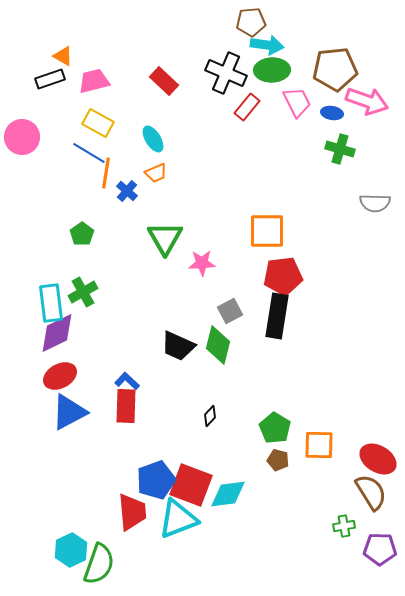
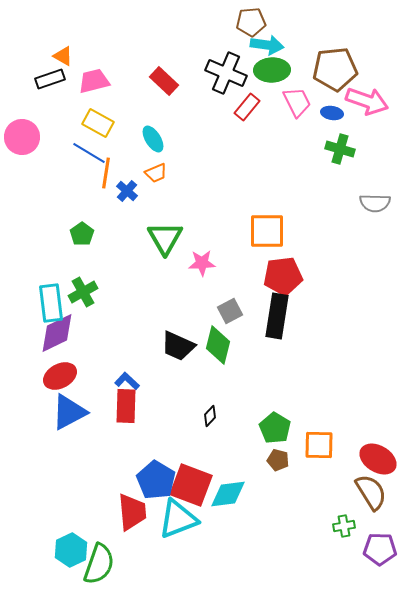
blue pentagon at (156, 480): rotated 21 degrees counterclockwise
